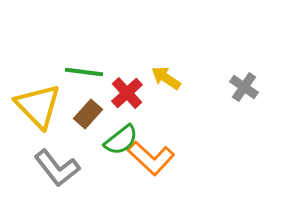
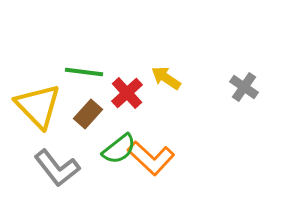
green semicircle: moved 2 px left, 9 px down
